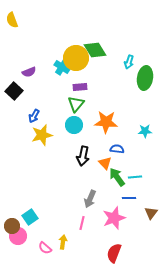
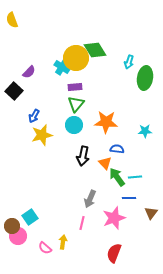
purple semicircle: rotated 24 degrees counterclockwise
purple rectangle: moved 5 px left
